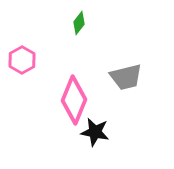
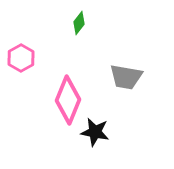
pink hexagon: moved 1 px left, 2 px up
gray trapezoid: rotated 24 degrees clockwise
pink diamond: moved 6 px left
